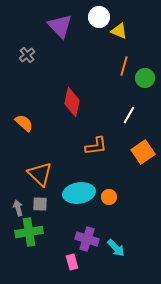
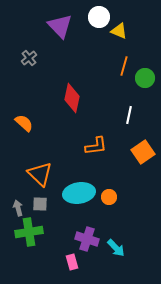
gray cross: moved 2 px right, 3 px down
red diamond: moved 4 px up
white line: rotated 18 degrees counterclockwise
